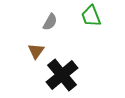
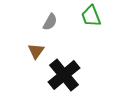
black cross: moved 2 px right
